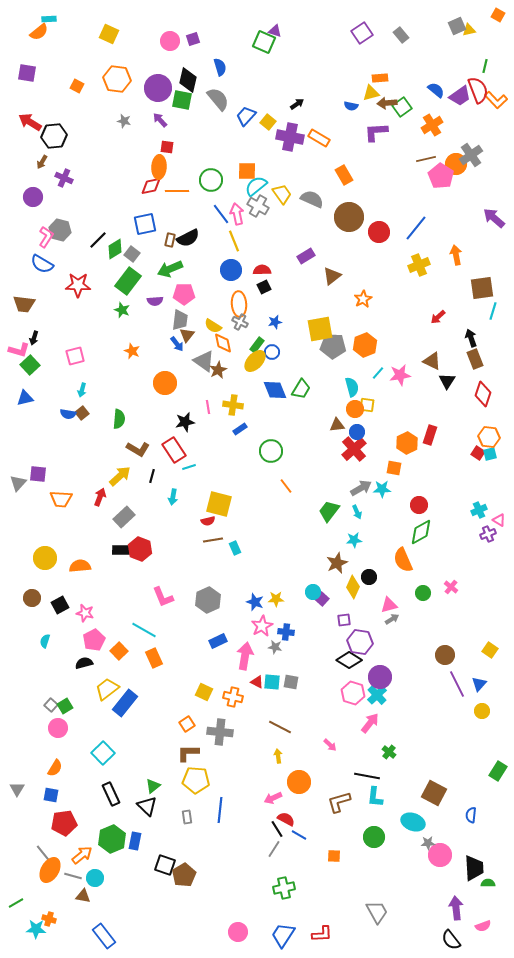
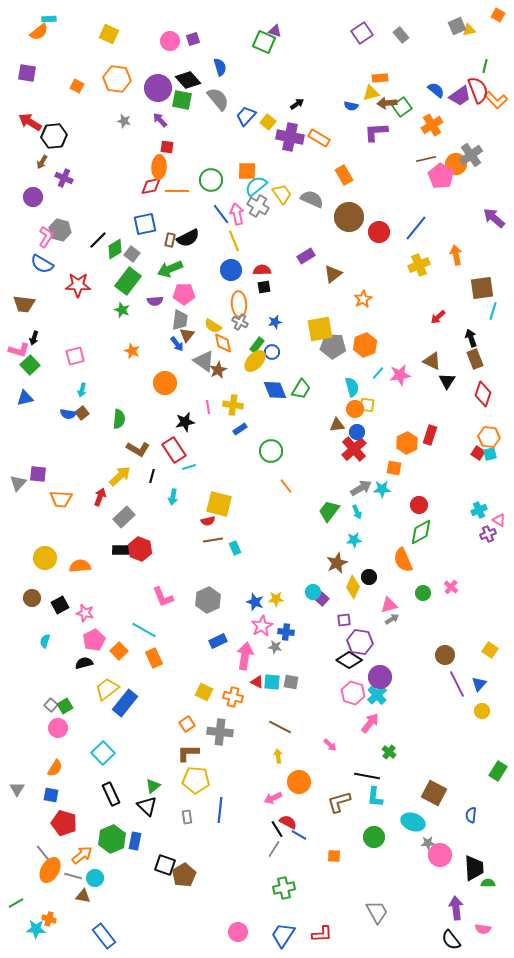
black diamond at (188, 80): rotated 55 degrees counterclockwise
brown triangle at (332, 276): moved 1 px right, 2 px up
black square at (264, 287): rotated 16 degrees clockwise
red semicircle at (286, 819): moved 2 px right, 3 px down
red pentagon at (64, 823): rotated 25 degrees clockwise
pink semicircle at (483, 926): moved 3 px down; rotated 28 degrees clockwise
